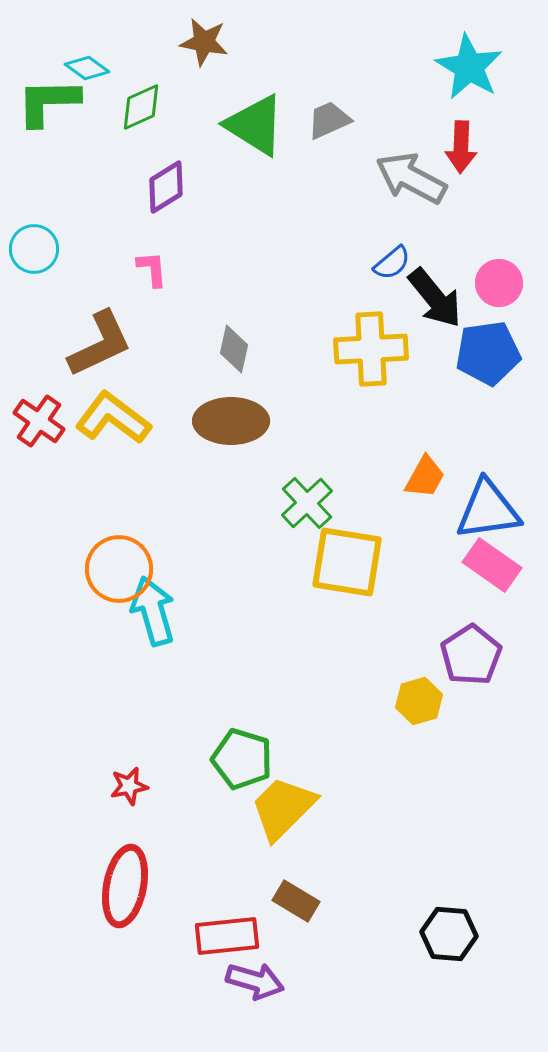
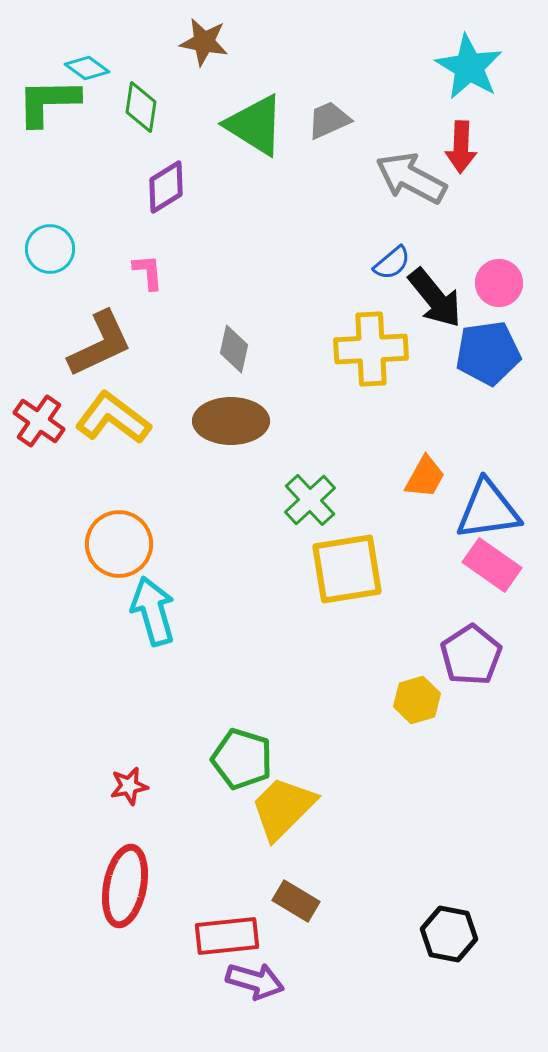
green diamond: rotated 57 degrees counterclockwise
cyan circle: moved 16 px right
pink L-shape: moved 4 px left, 3 px down
green cross: moved 3 px right, 3 px up
yellow square: moved 7 px down; rotated 18 degrees counterclockwise
orange circle: moved 25 px up
yellow hexagon: moved 2 px left, 1 px up
black hexagon: rotated 6 degrees clockwise
